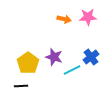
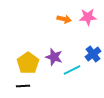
blue cross: moved 2 px right, 3 px up
black line: moved 2 px right
